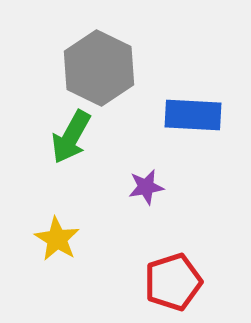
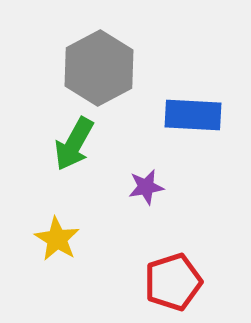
gray hexagon: rotated 6 degrees clockwise
green arrow: moved 3 px right, 7 px down
